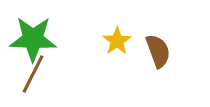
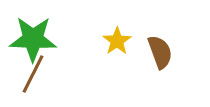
brown semicircle: moved 2 px right, 1 px down
